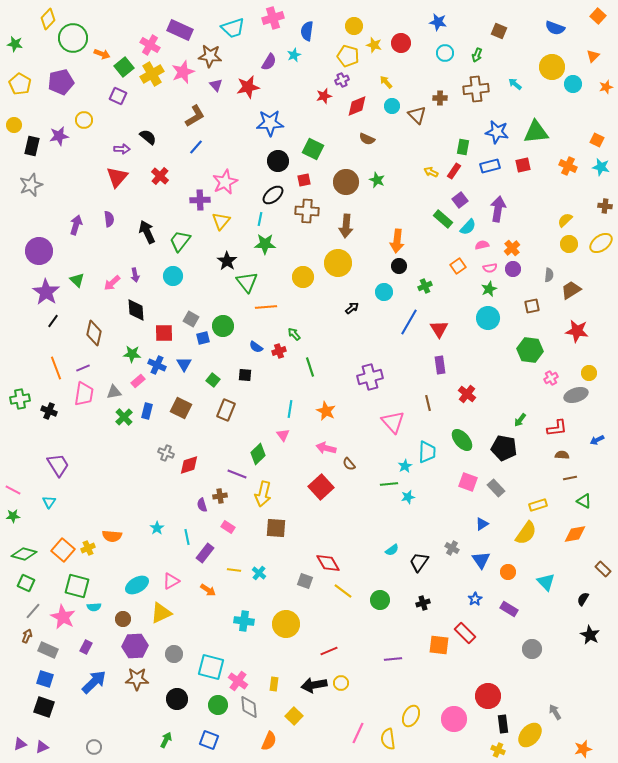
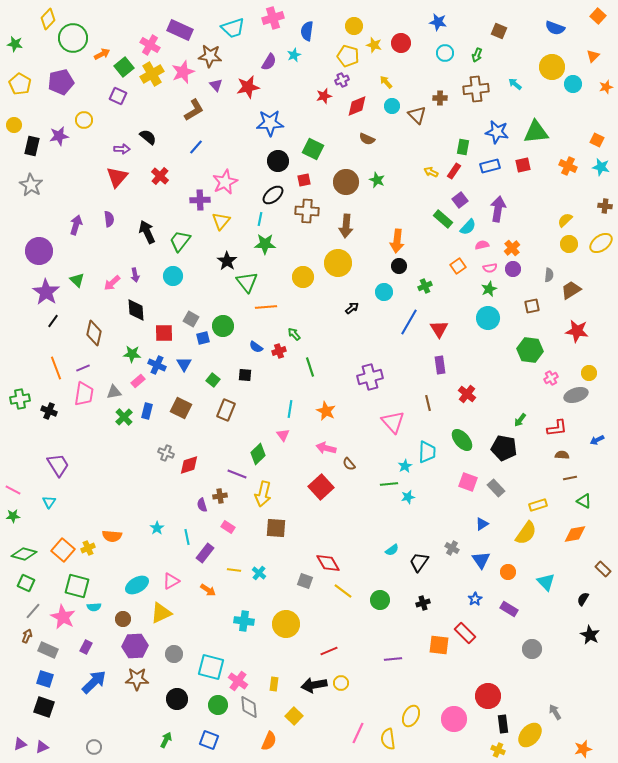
orange arrow at (102, 54): rotated 49 degrees counterclockwise
brown L-shape at (195, 116): moved 1 px left, 6 px up
gray star at (31, 185): rotated 20 degrees counterclockwise
